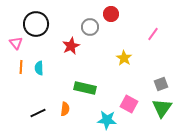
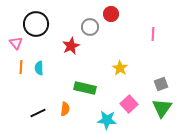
pink line: rotated 32 degrees counterclockwise
yellow star: moved 4 px left, 10 px down
pink square: rotated 18 degrees clockwise
